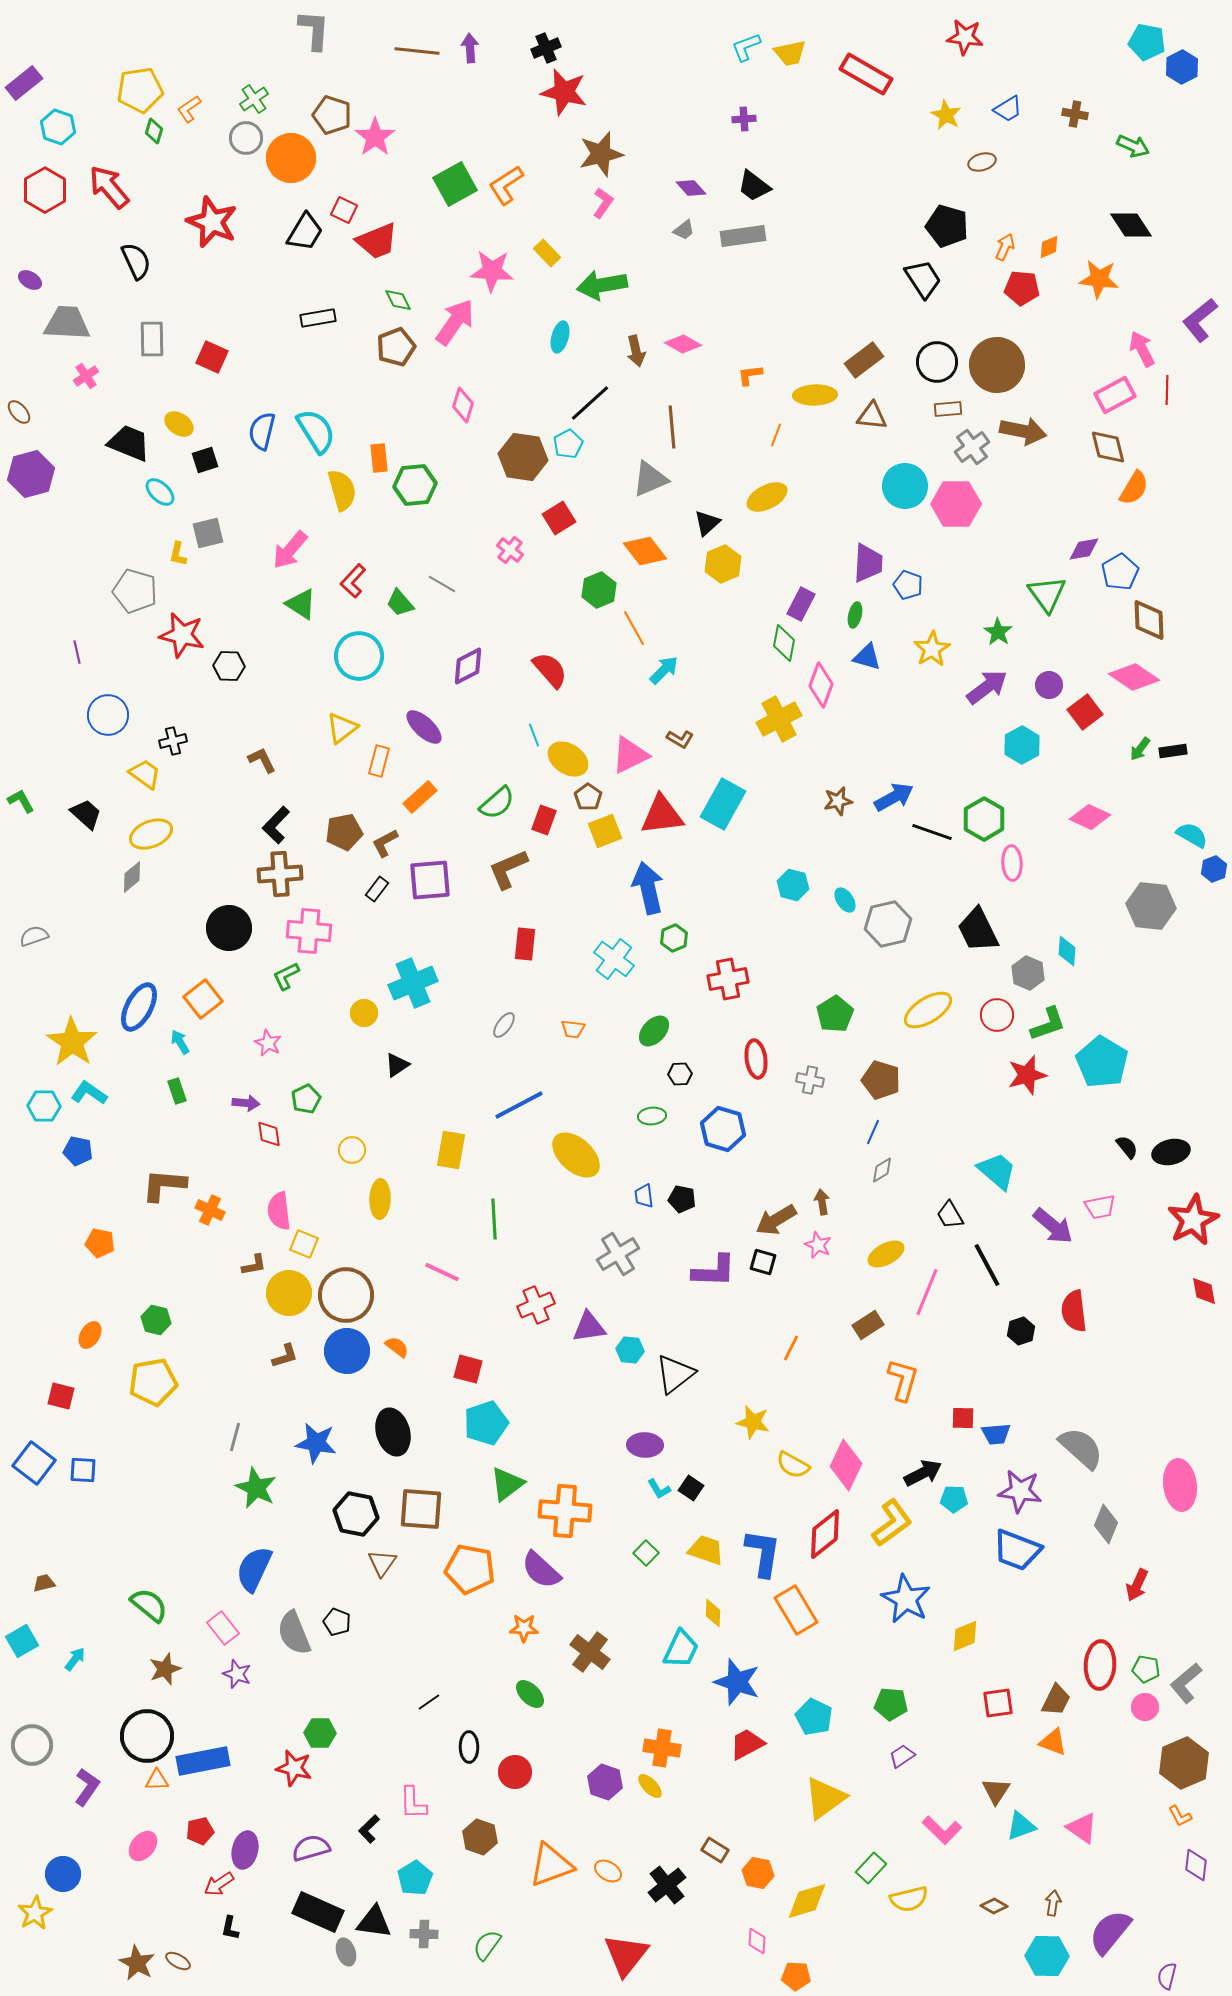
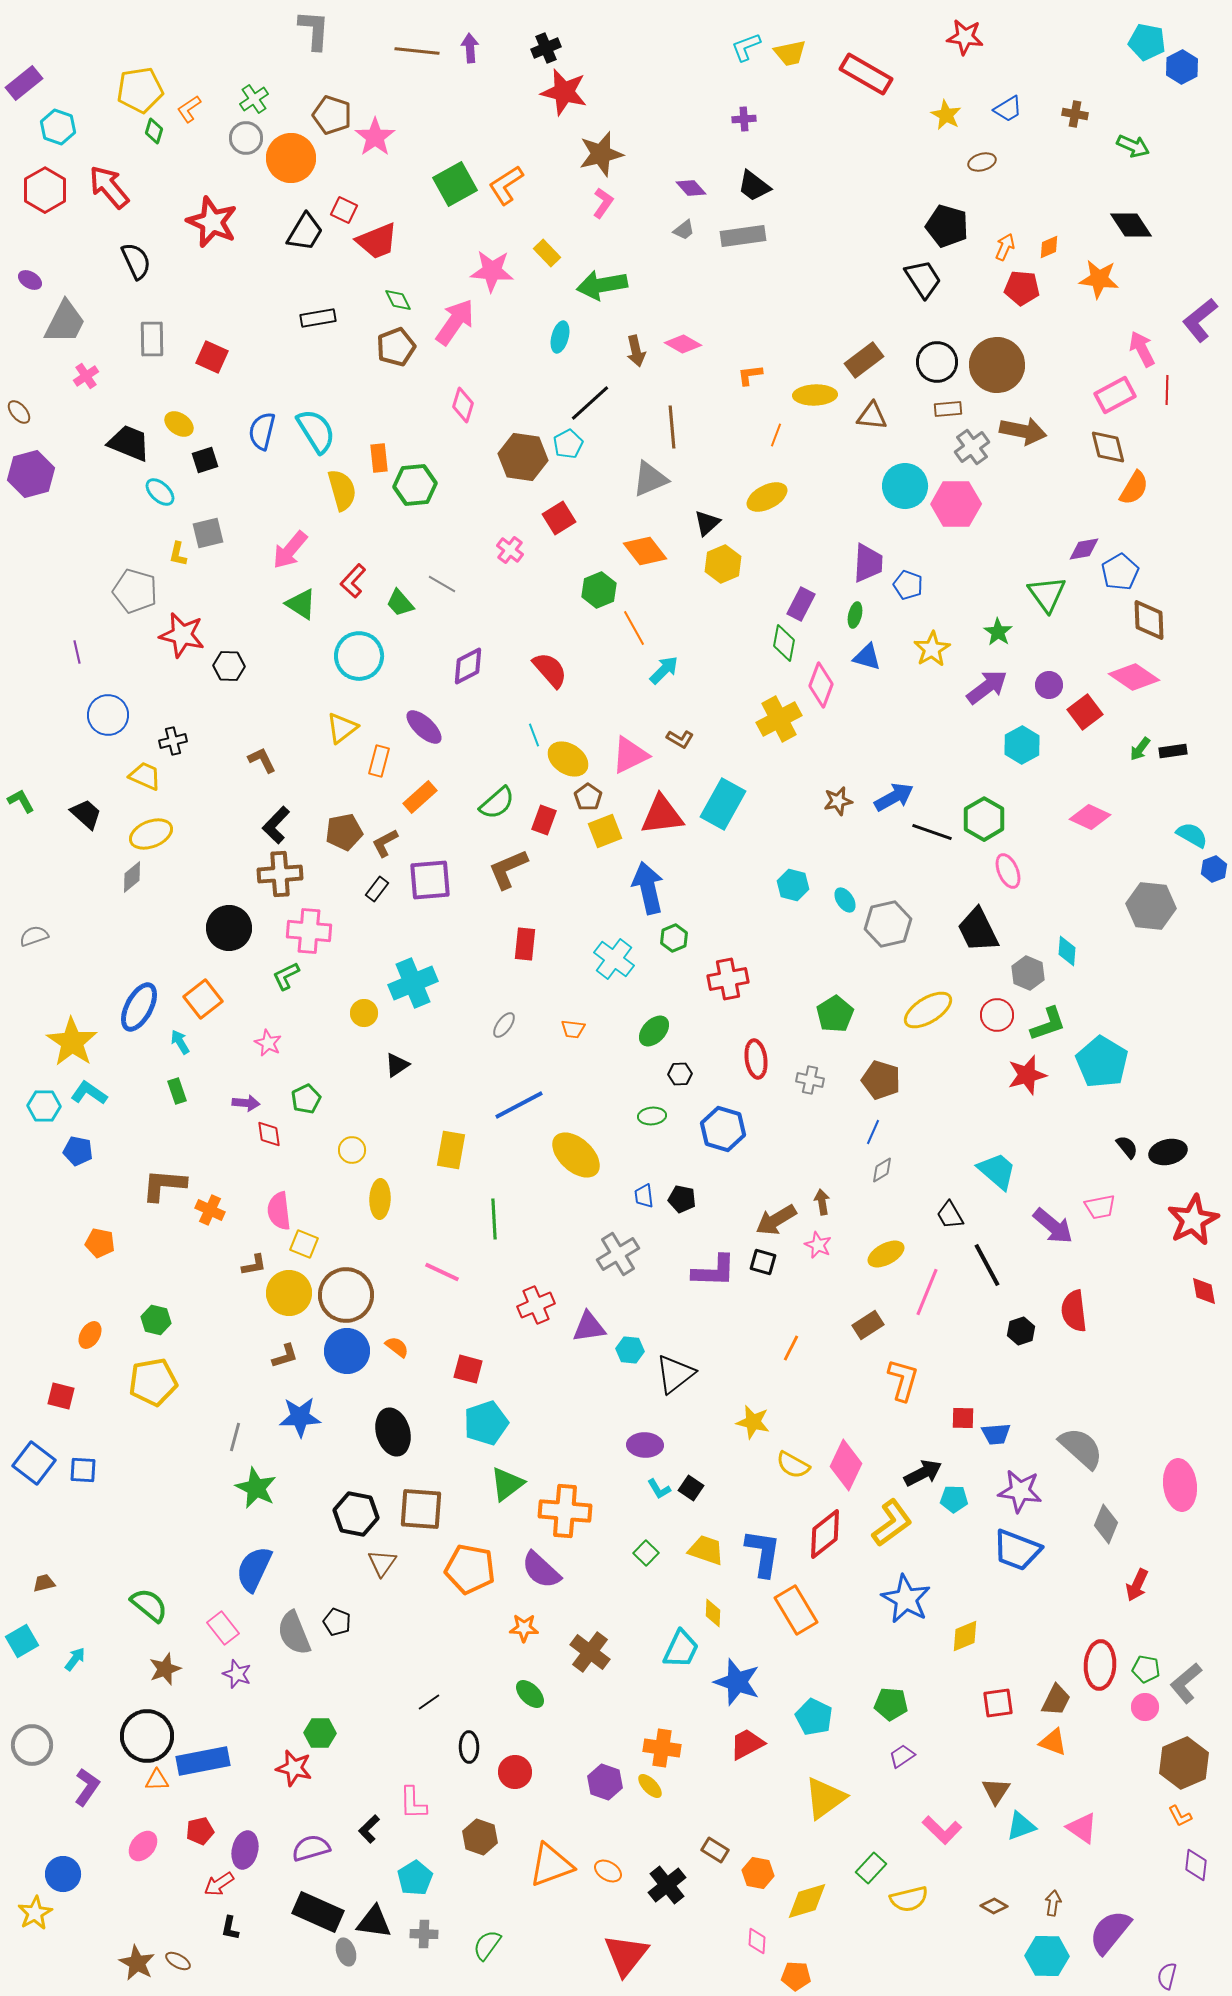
gray trapezoid at (67, 323): moved 2 px left, 1 px up; rotated 114 degrees clockwise
yellow trapezoid at (145, 774): moved 2 px down; rotated 12 degrees counterclockwise
pink ellipse at (1012, 863): moved 4 px left, 8 px down; rotated 20 degrees counterclockwise
black ellipse at (1171, 1152): moved 3 px left
blue star at (316, 1443): moved 16 px left, 26 px up; rotated 12 degrees counterclockwise
